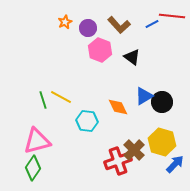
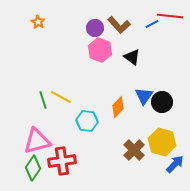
red line: moved 2 px left
orange star: moved 27 px left; rotated 16 degrees counterclockwise
purple circle: moved 7 px right
blue triangle: rotated 24 degrees counterclockwise
orange diamond: rotated 70 degrees clockwise
red cross: moved 56 px left; rotated 12 degrees clockwise
